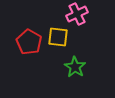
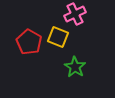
pink cross: moved 2 px left
yellow square: rotated 15 degrees clockwise
